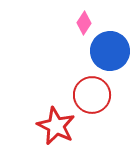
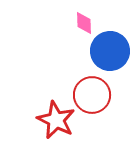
pink diamond: rotated 35 degrees counterclockwise
red star: moved 6 px up
